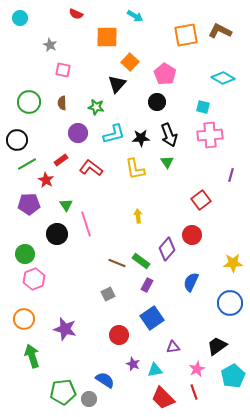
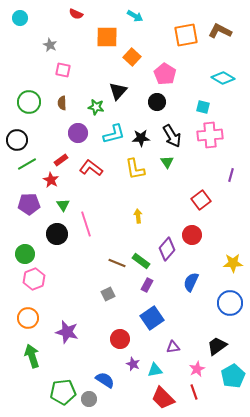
orange square at (130, 62): moved 2 px right, 5 px up
black triangle at (117, 84): moved 1 px right, 7 px down
black arrow at (169, 135): moved 3 px right, 1 px down; rotated 10 degrees counterclockwise
red star at (46, 180): moved 5 px right
green triangle at (66, 205): moved 3 px left
orange circle at (24, 319): moved 4 px right, 1 px up
purple star at (65, 329): moved 2 px right, 3 px down
red circle at (119, 335): moved 1 px right, 4 px down
